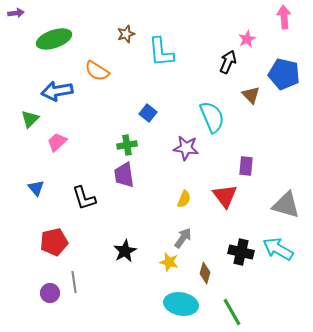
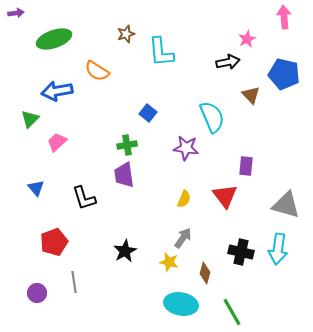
black arrow: rotated 55 degrees clockwise
red pentagon: rotated 8 degrees counterclockwise
cyan arrow: rotated 112 degrees counterclockwise
purple circle: moved 13 px left
